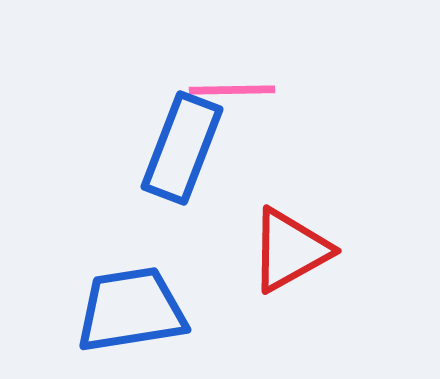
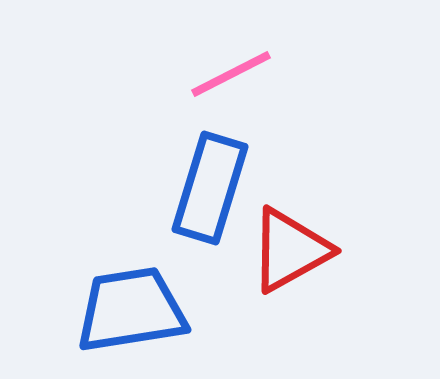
pink line: moved 1 px left, 16 px up; rotated 26 degrees counterclockwise
blue rectangle: moved 28 px right, 40 px down; rotated 4 degrees counterclockwise
